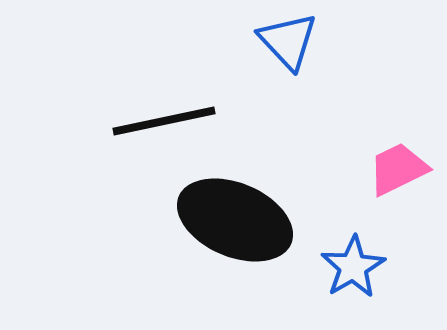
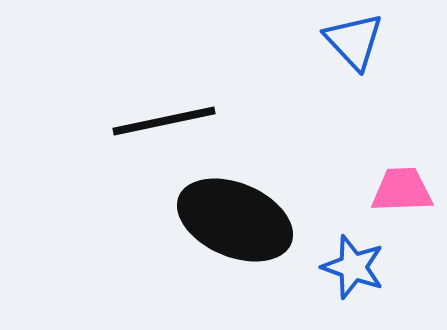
blue triangle: moved 66 px right
pink trapezoid: moved 4 px right, 21 px down; rotated 24 degrees clockwise
blue star: rotated 22 degrees counterclockwise
